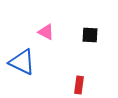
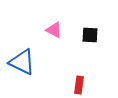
pink triangle: moved 8 px right, 2 px up
